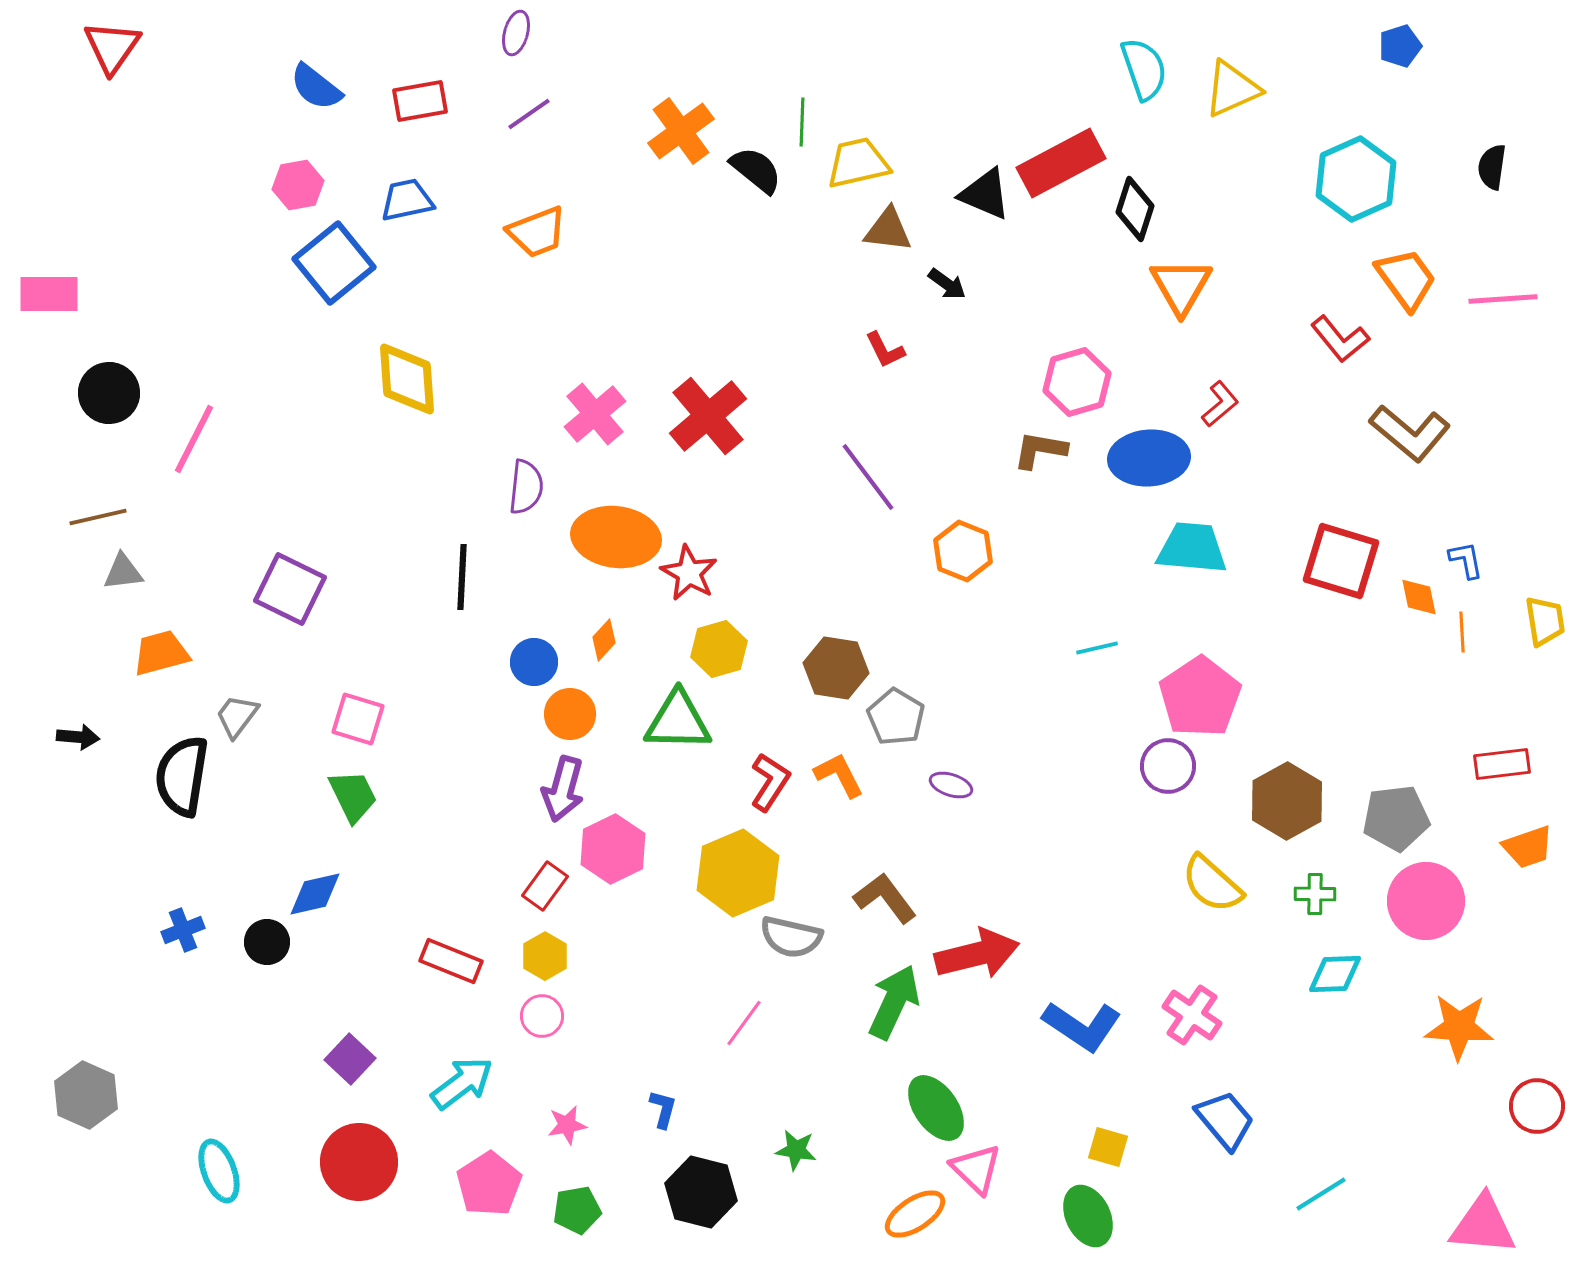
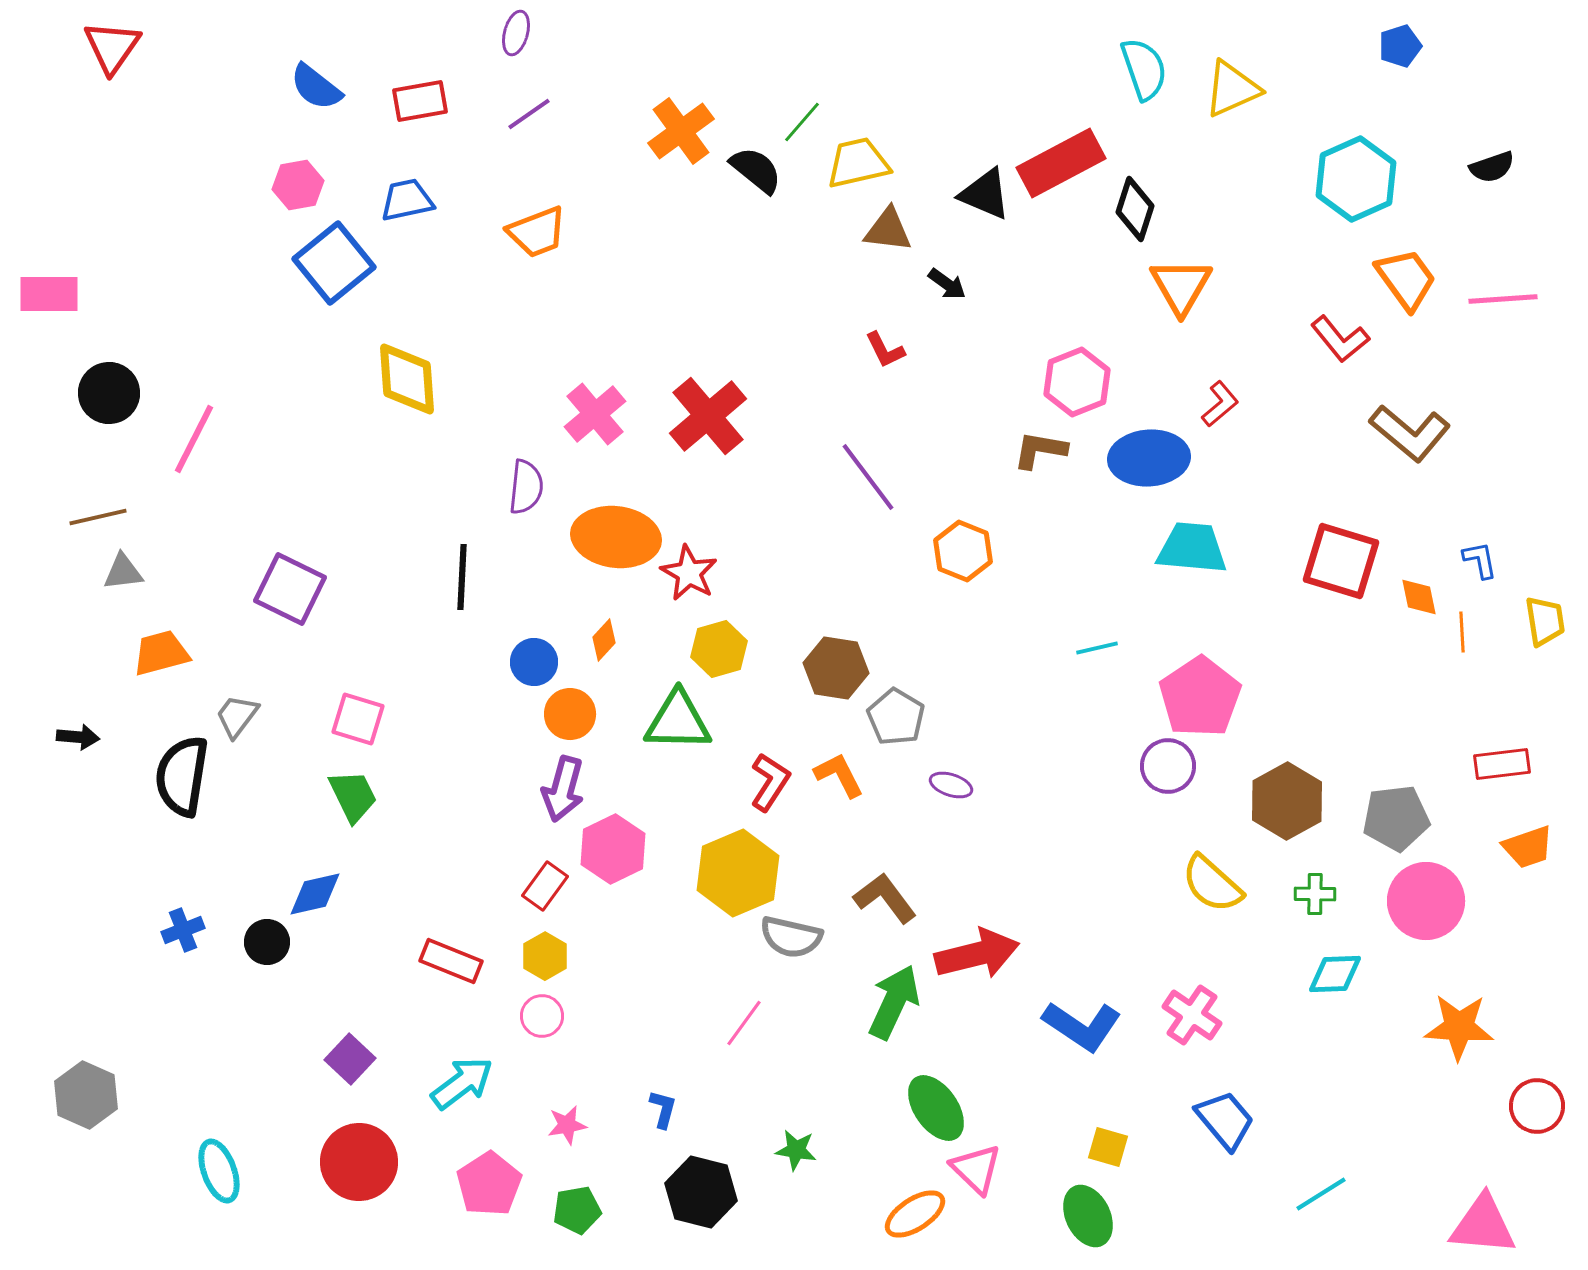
green line at (802, 122): rotated 39 degrees clockwise
black semicircle at (1492, 167): rotated 117 degrees counterclockwise
pink hexagon at (1077, 382): rotated 6 degrees counterclockwise
blue L-shape at (1466, 560): moved 14 px right
